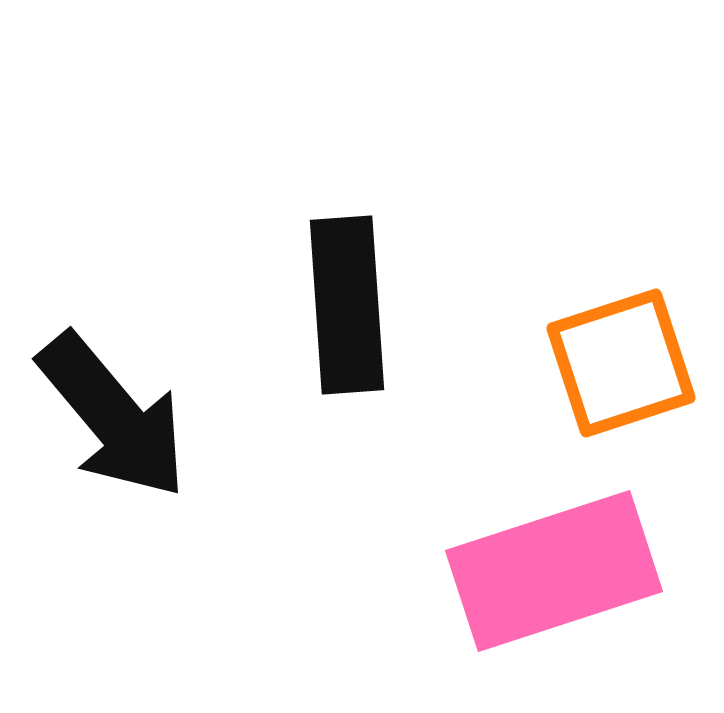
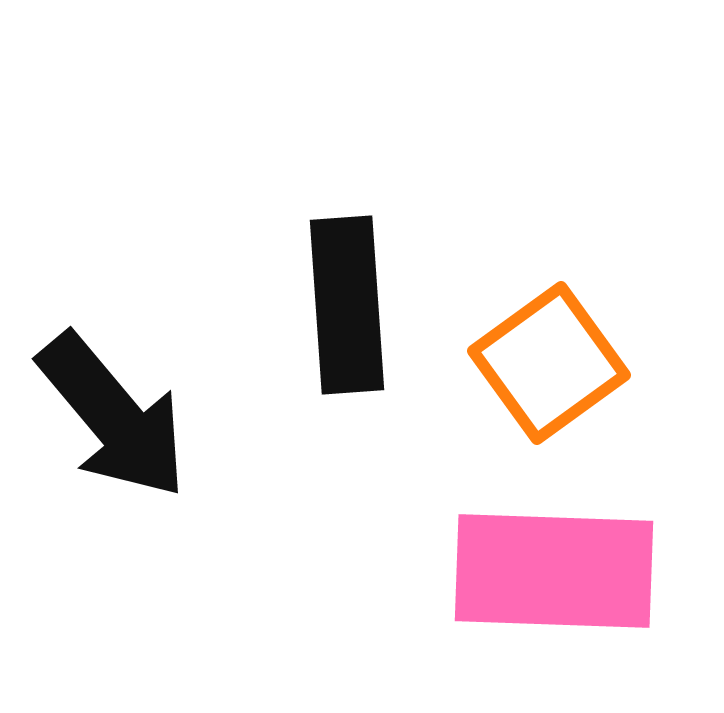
orange square: moved 72 px left; rotated 18 degrees counterclockwise
pink rectangle: rotated 20 degrees clockwise
